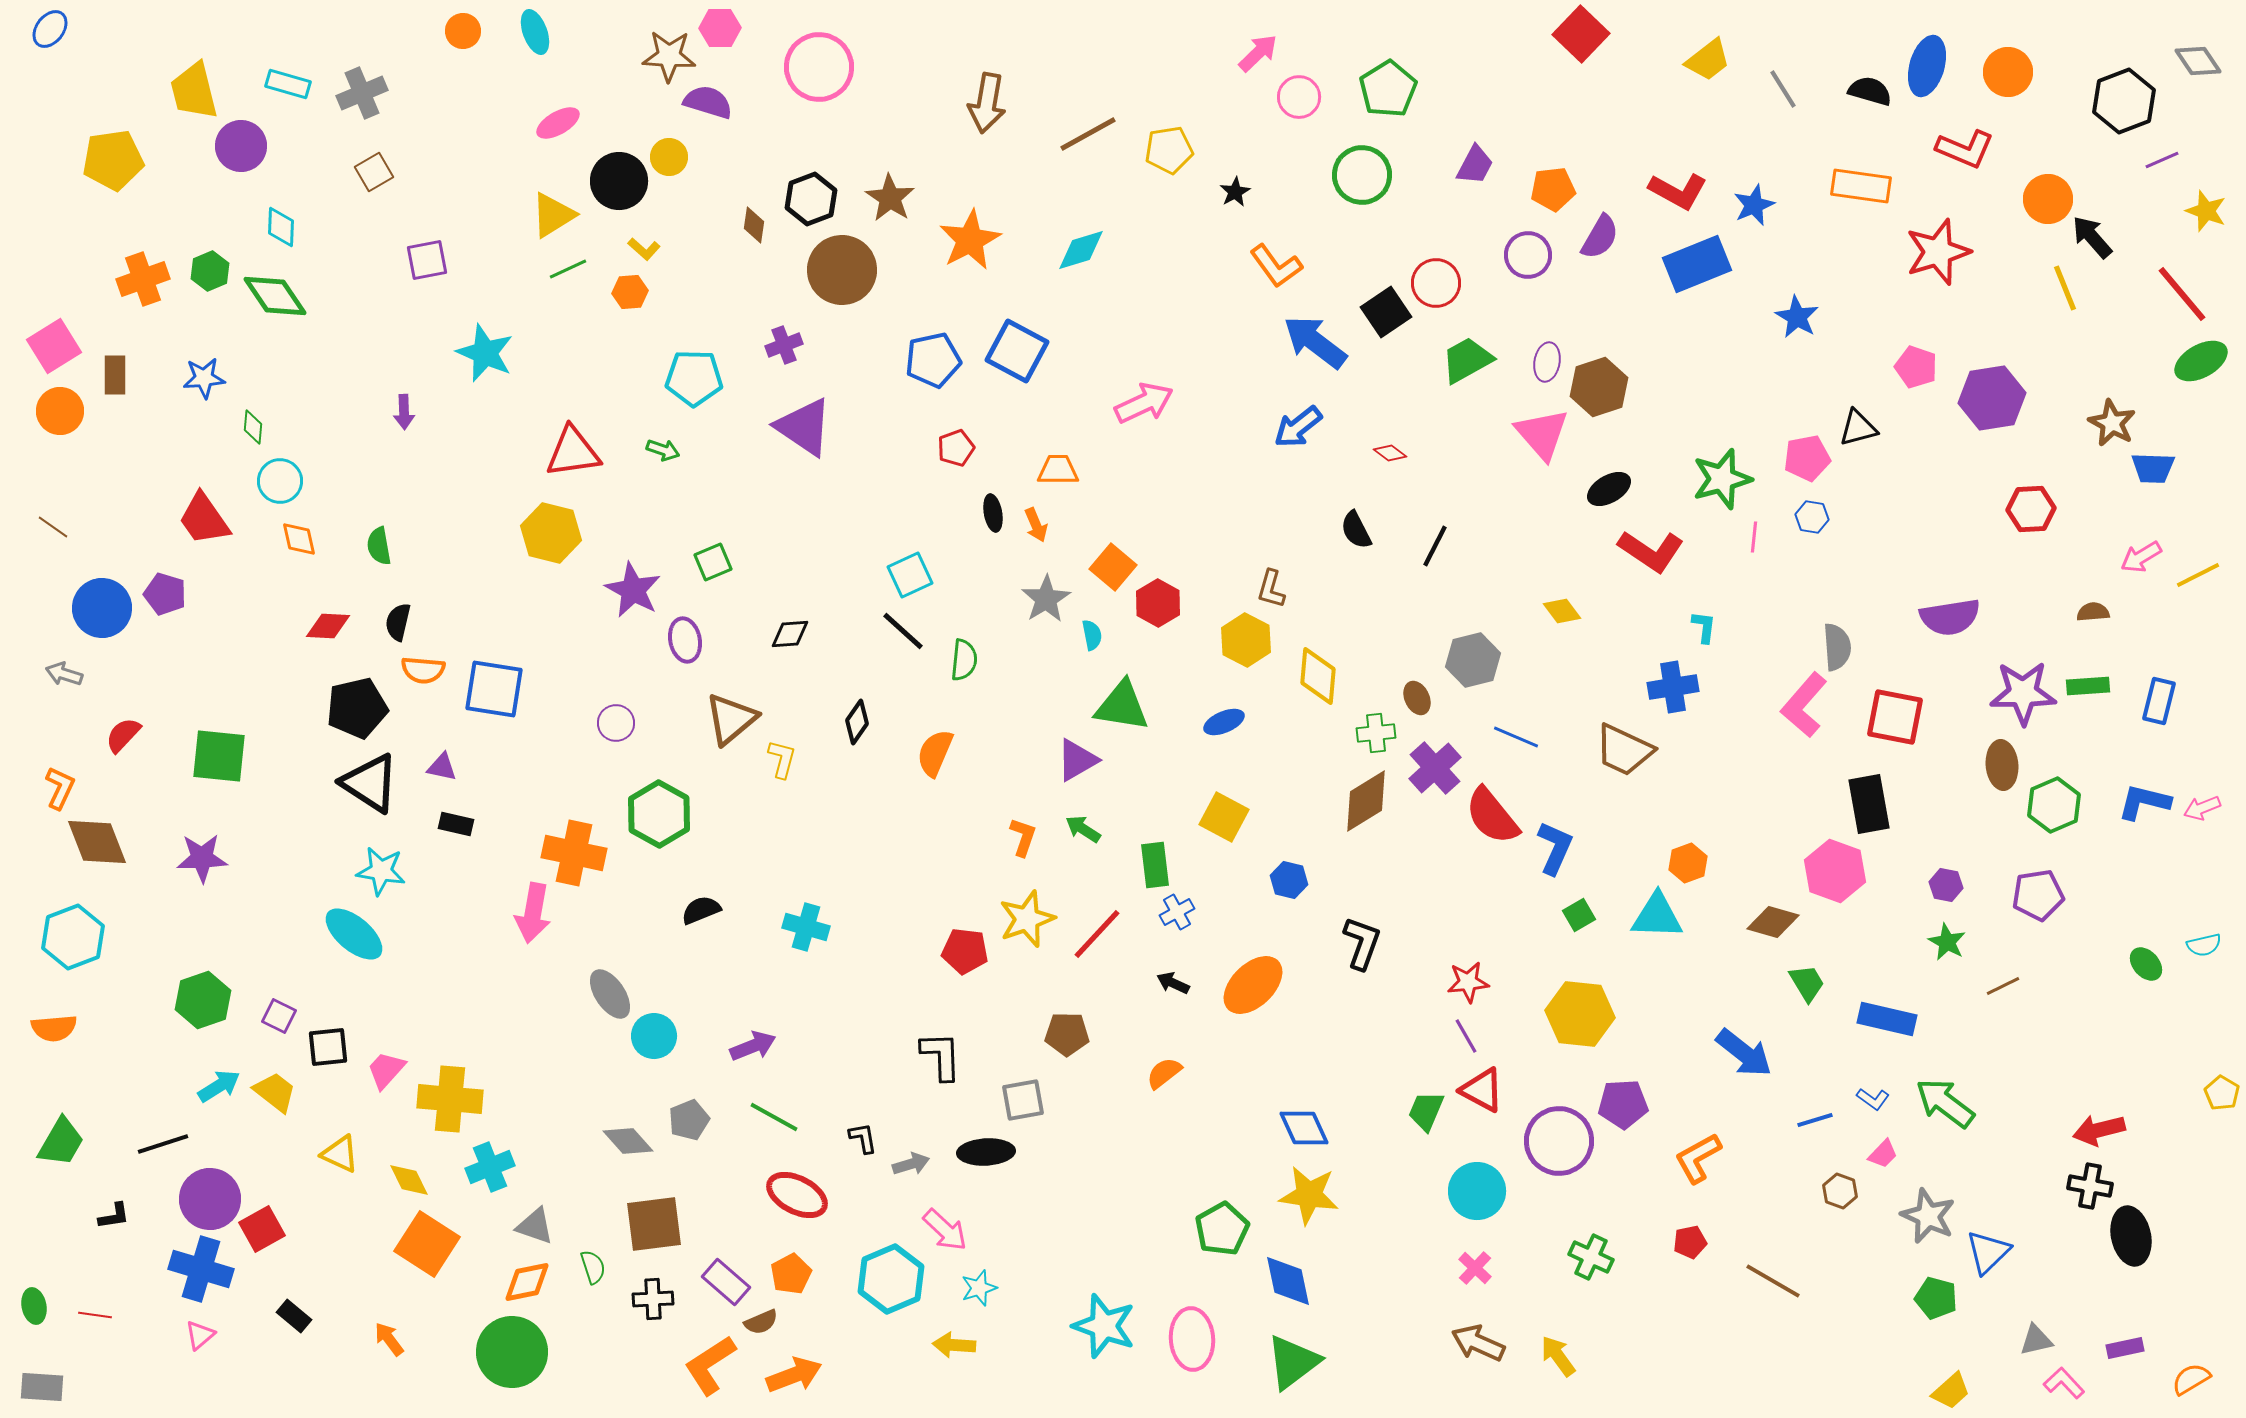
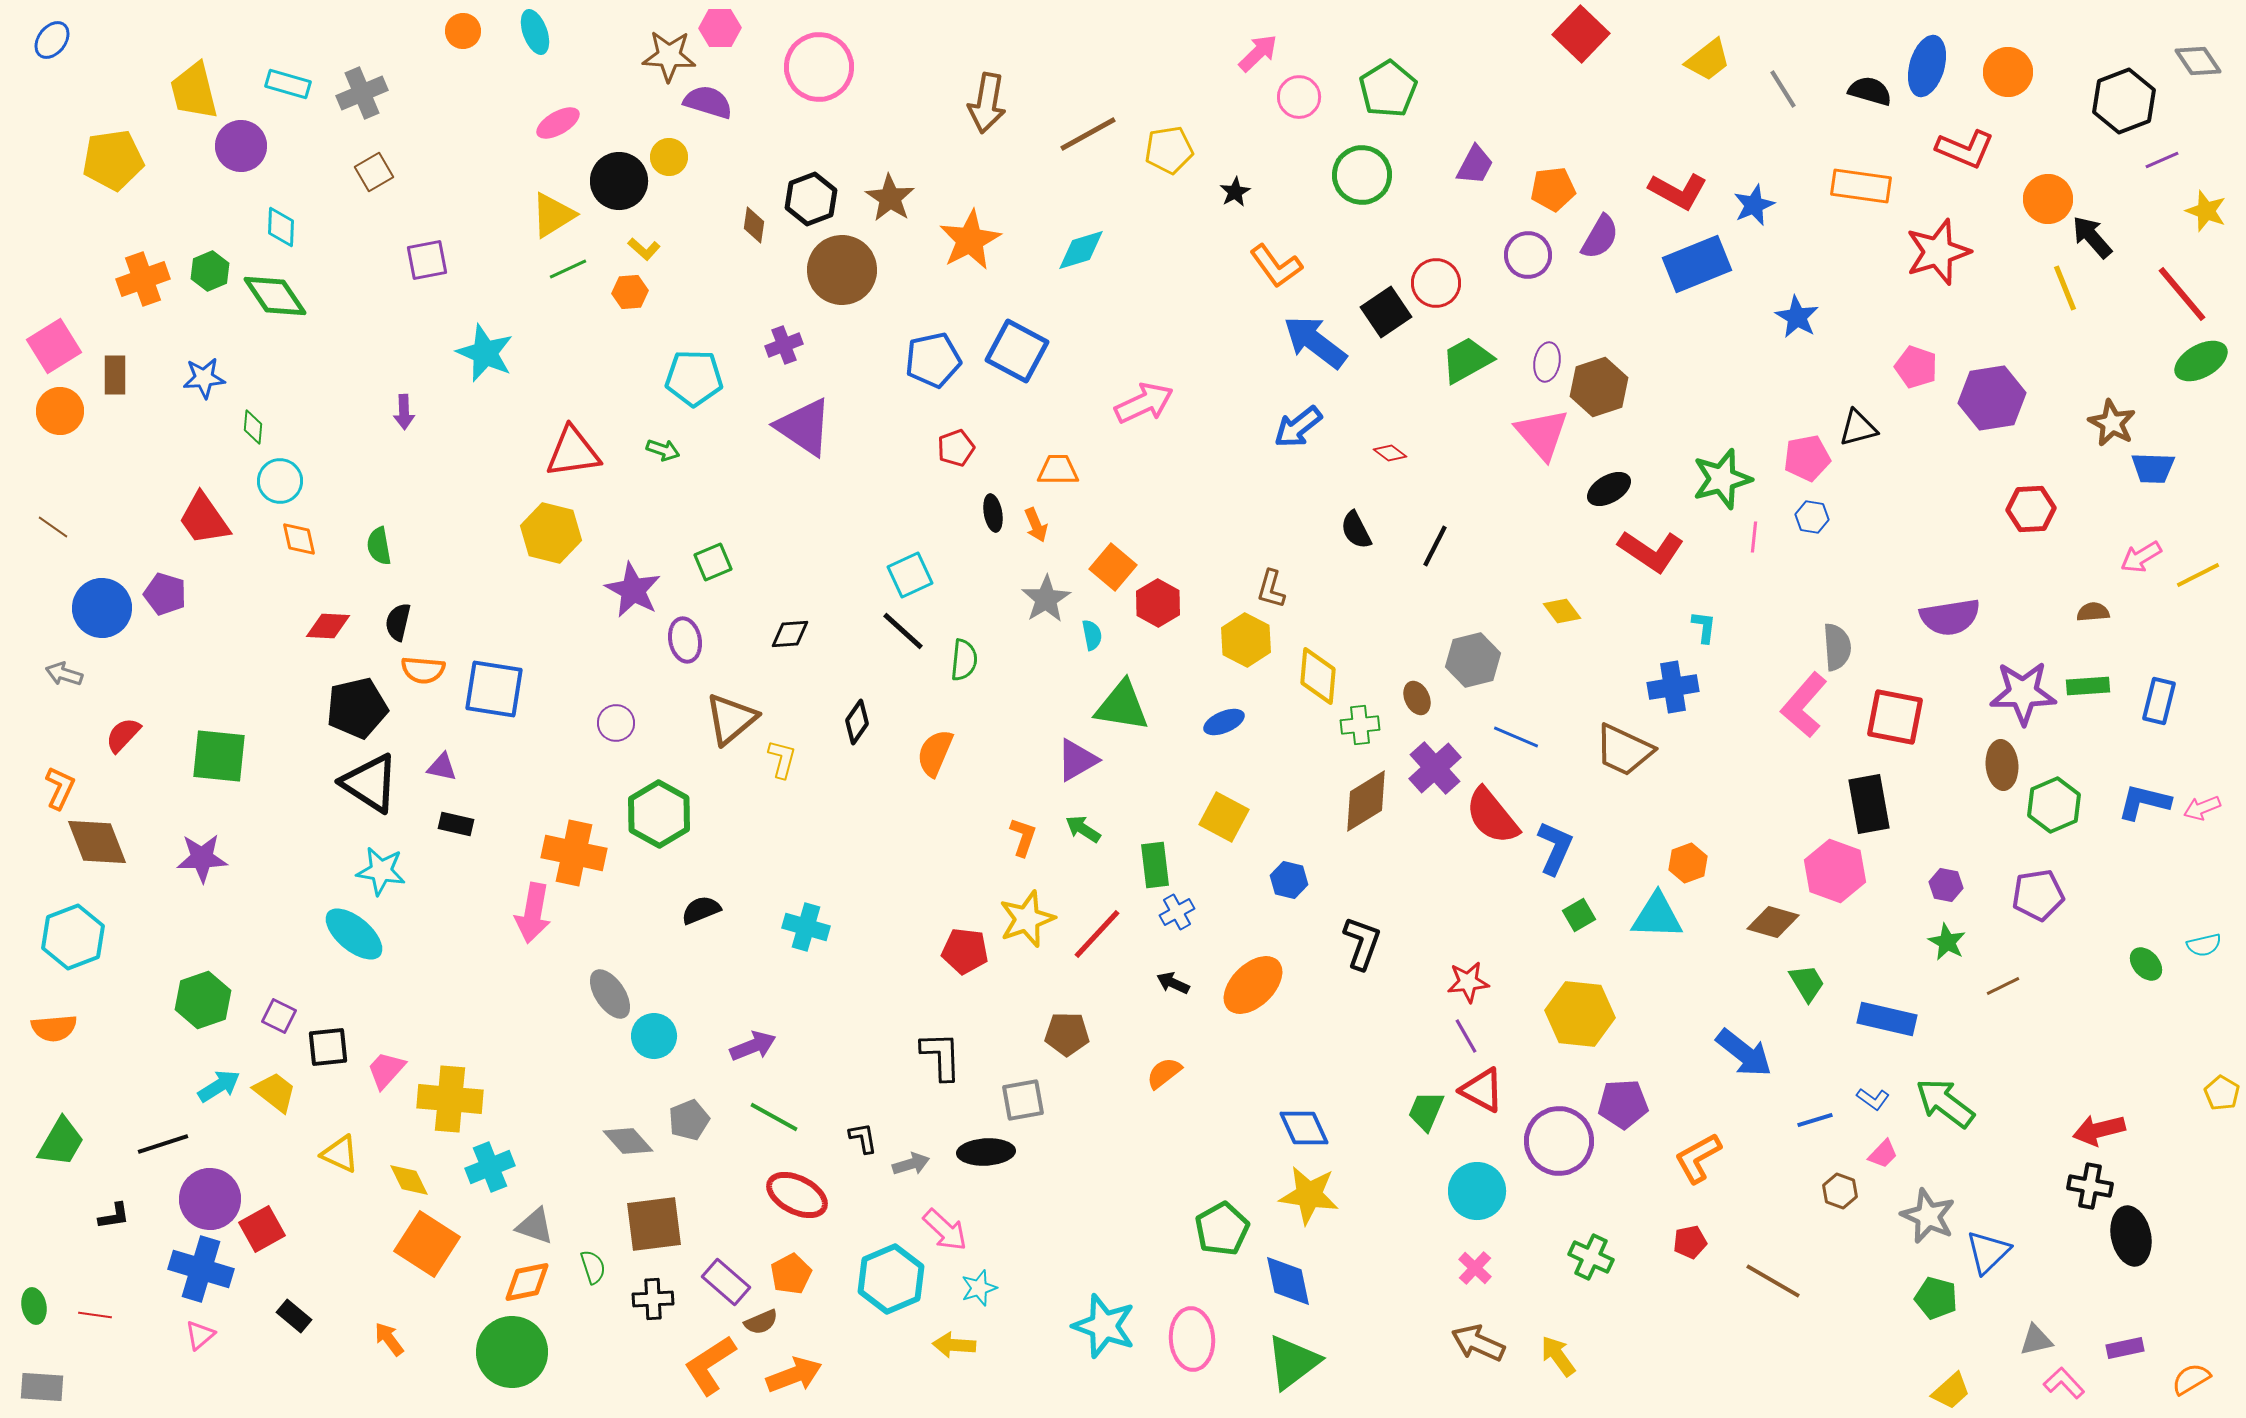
blue ellipse at (50, 29): moved 2 px right, 11 px down
green cross at (1376, 733): moved 16 px left, 8 px up
